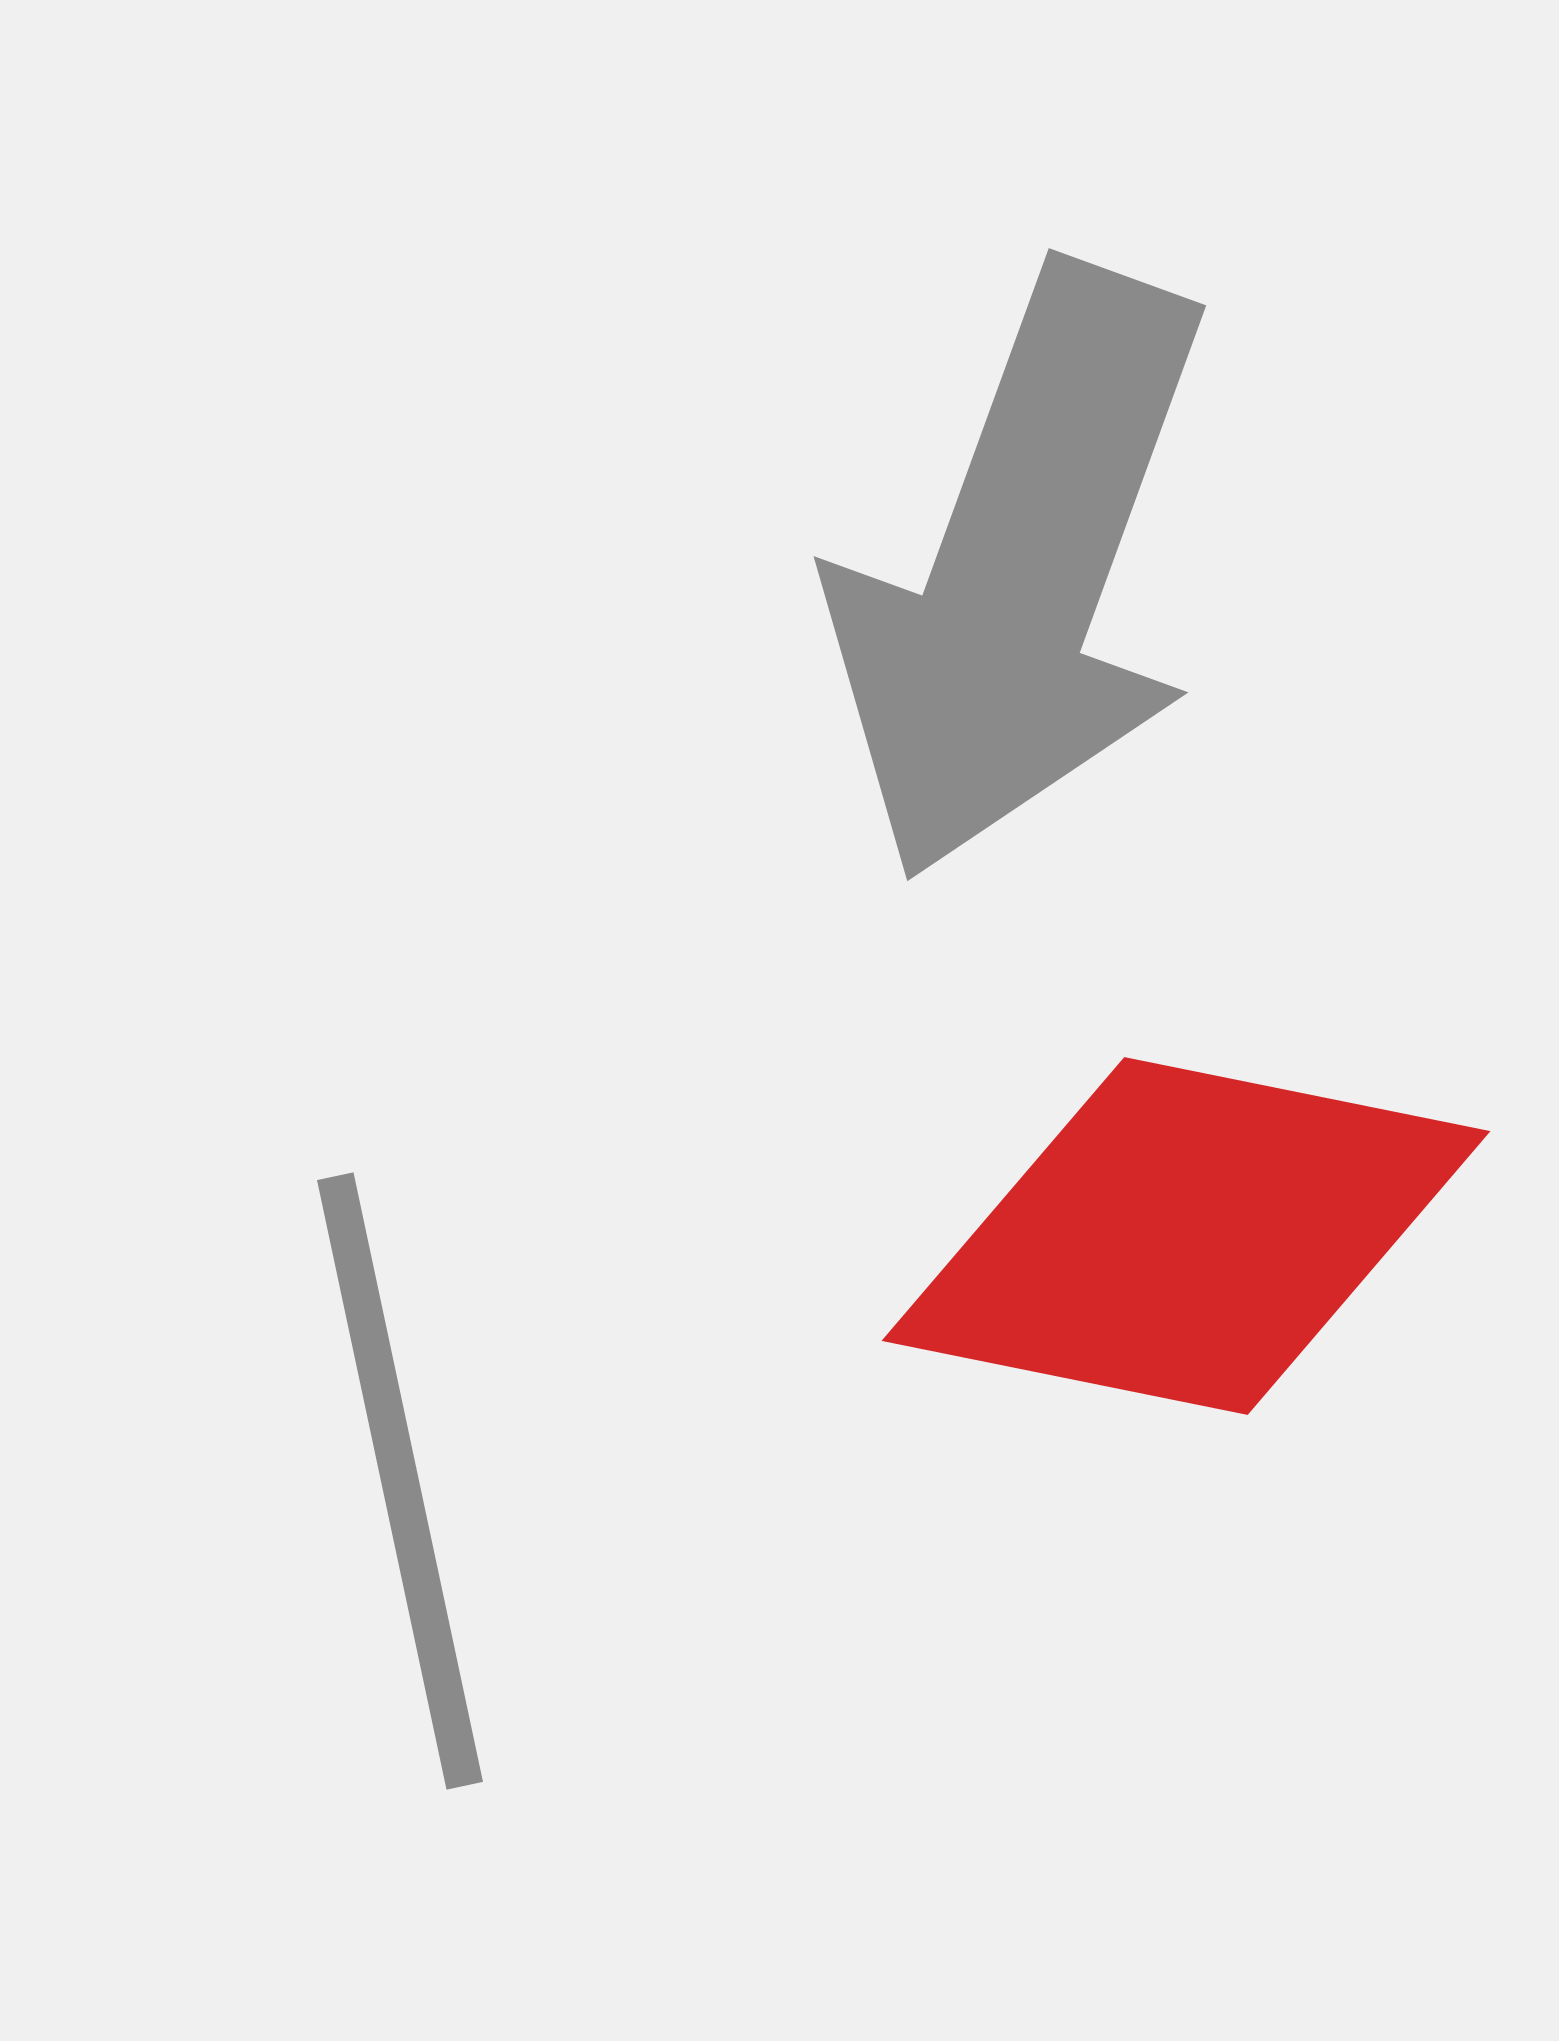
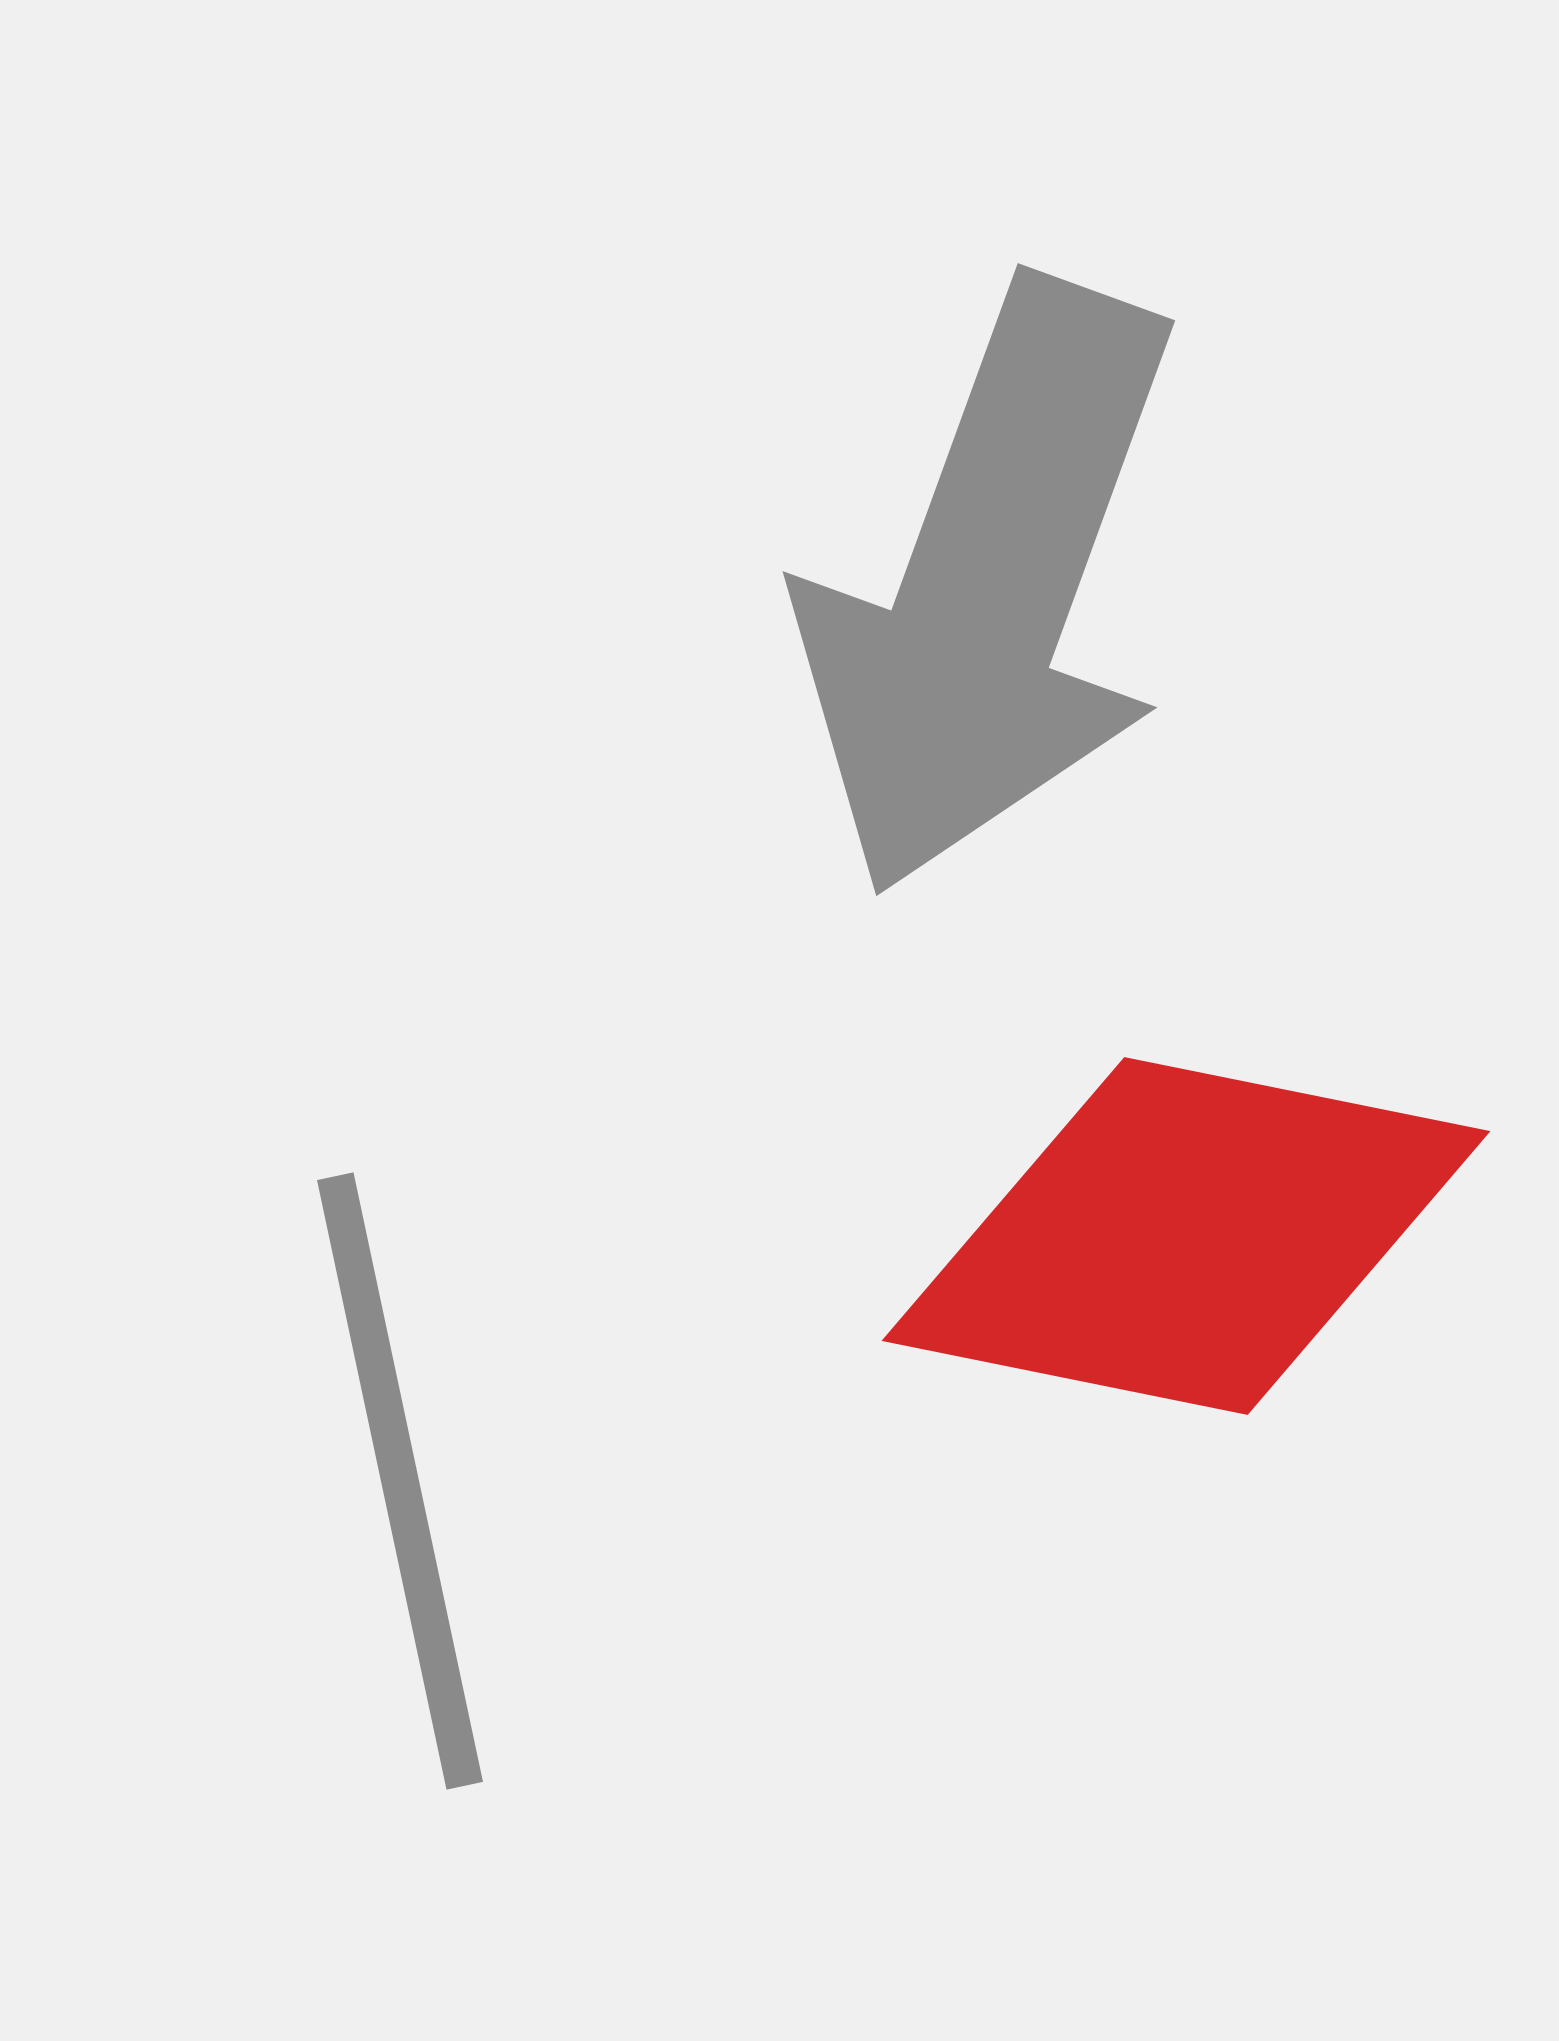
gray arrow: moved 31 px left, 15 px down
